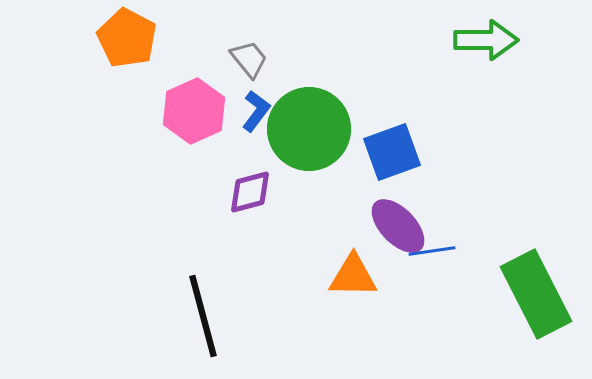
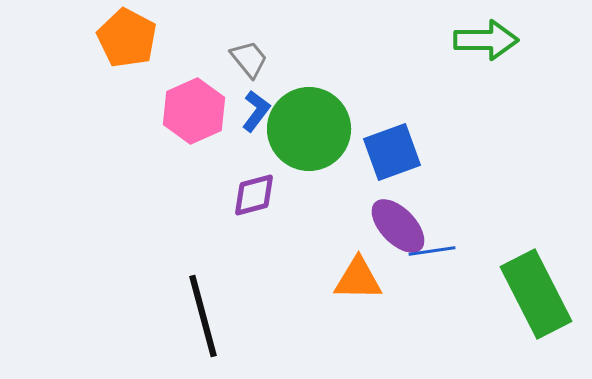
purple diamond: moved 4 px right, 3 px down
orange triangle: moved 5 px right, 3 px down
